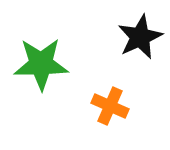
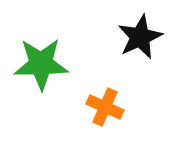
orange cross: moved 5 px left, 1 px down
